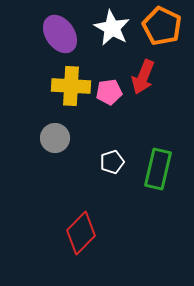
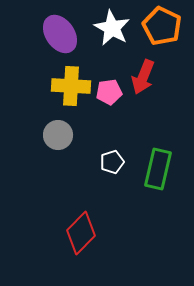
gray circle: moved 3 px right, 3 px up
